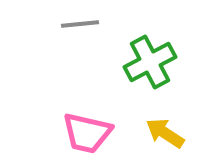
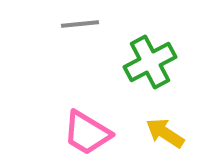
pink trapezoid: rotated 18 degrees clockwise
